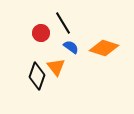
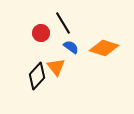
black diamond: rotated 24 degrees clockwise
